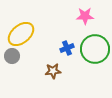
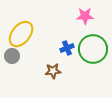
yellow ellipse: rotated 12 degrees counterclockwise
green circle: moved 2 px left
